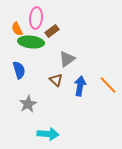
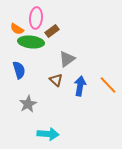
orange semicircle: rotated 32 degrees counterclockwise
